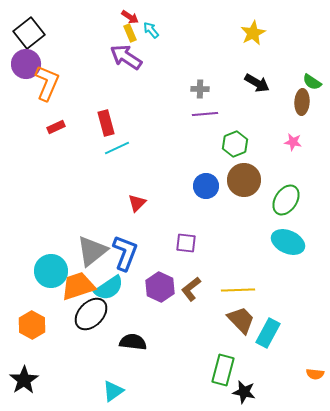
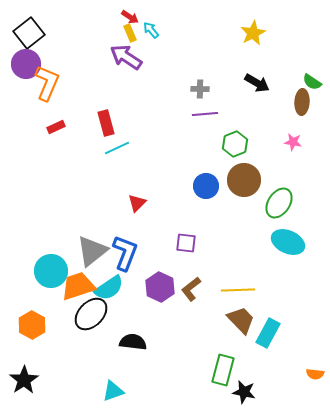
green ellipse at (286, 200): moved 7 px left, 3 px down
cyan triangle at (113, 391): rotated 15 degrees clockwise
